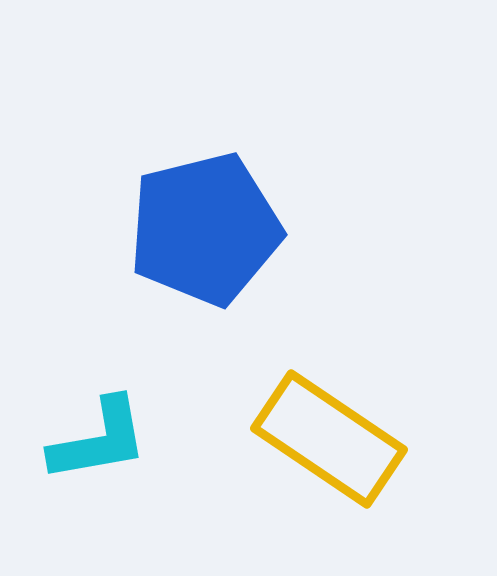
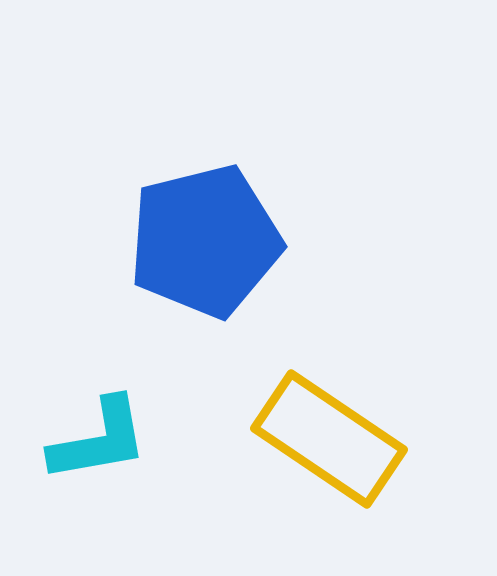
blue pentagon: moved 12 px down
